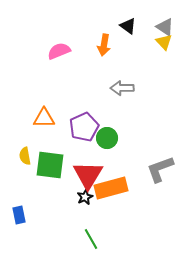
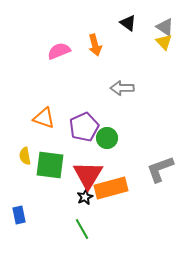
black triangle: moved 3 px up
orange arrow: moved 9 px left; rotated 25 degrees counterclockwise
orange triangle: rotated 20 degrees clockwise
green line: moved 9 px left, 10 px up
